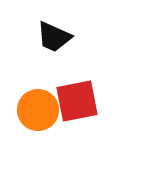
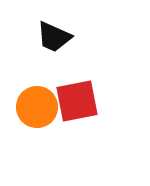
orange circle: moved 1 px left, 3 px up
